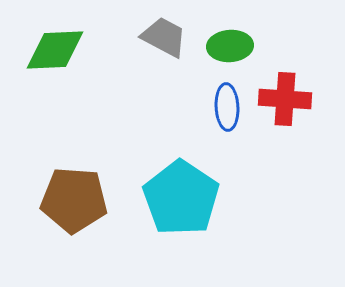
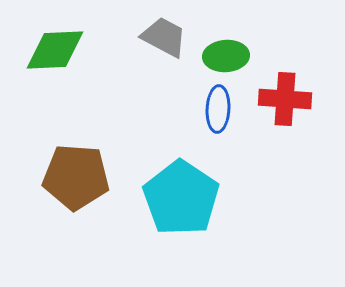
green ellipse: moved 4 px left, 10 px down
blue ellipse: moved 9 px left, 2 px down; rotated 6 degrees clockwise
brown pentagon: moved 2 px right, 23 px up
